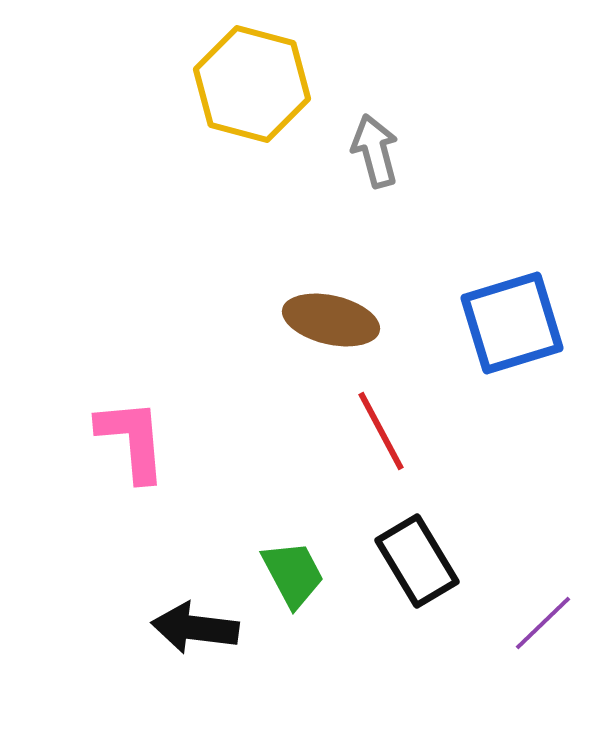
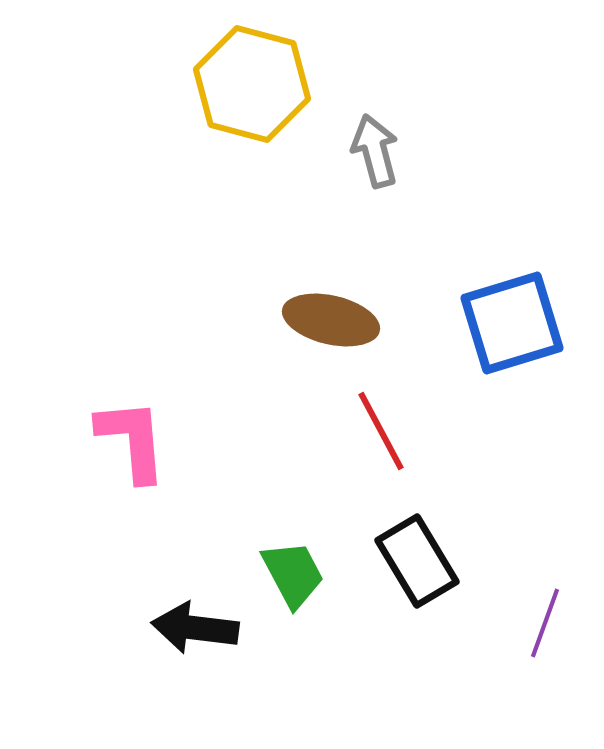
purple line: moved 2 px right; rotated 26 degrees counterclockwise
